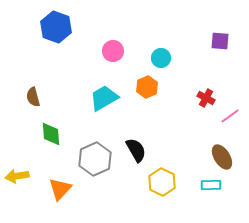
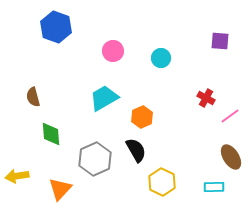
orange hexagon: moved 5 px left, 30 px down
brown ellipse: moved 9 px right
cyan rectangle: moved 3 px right, 2 px down
